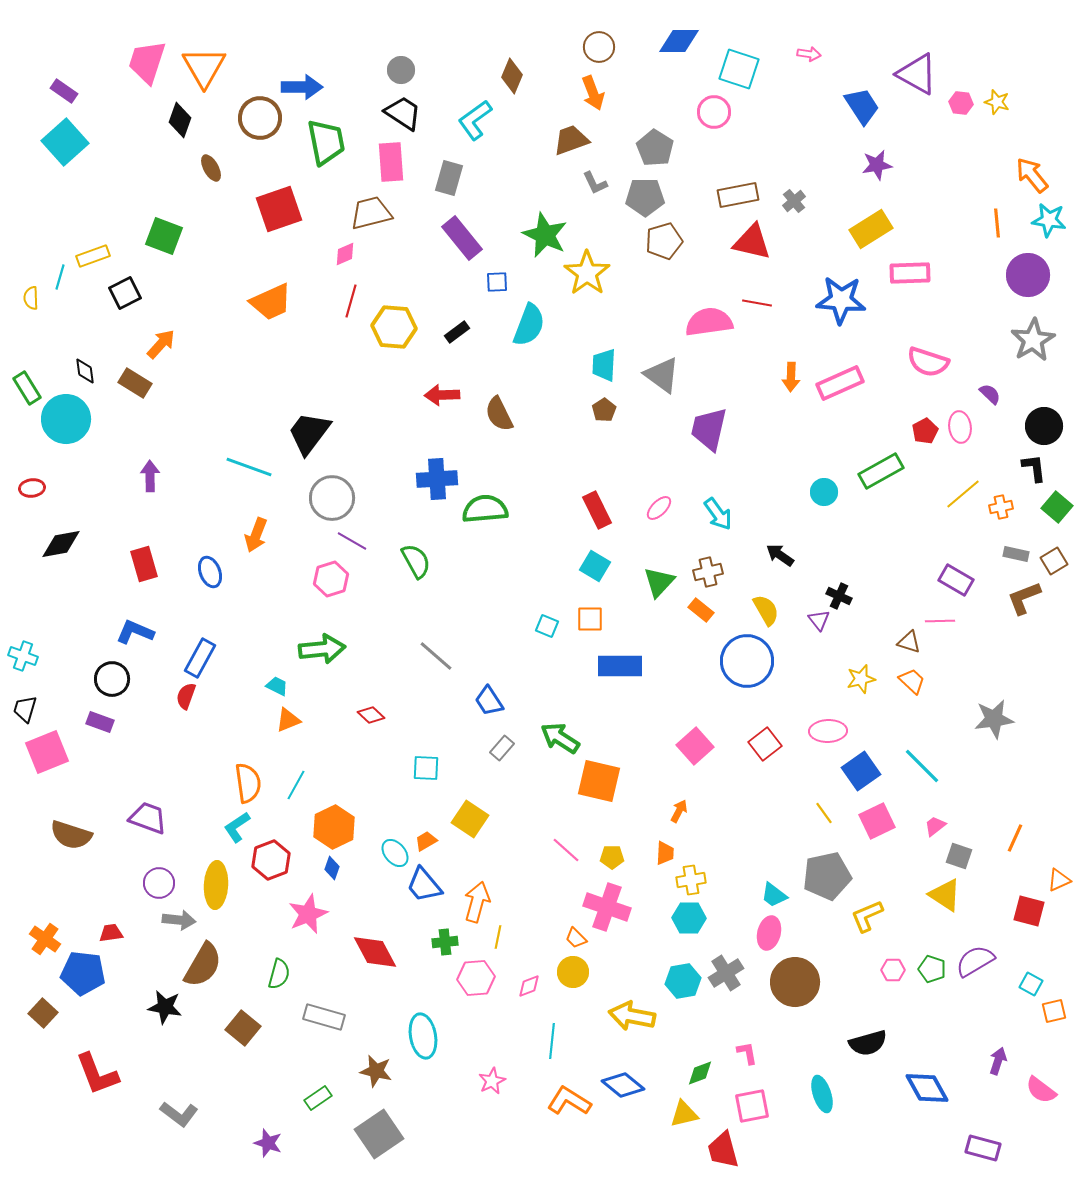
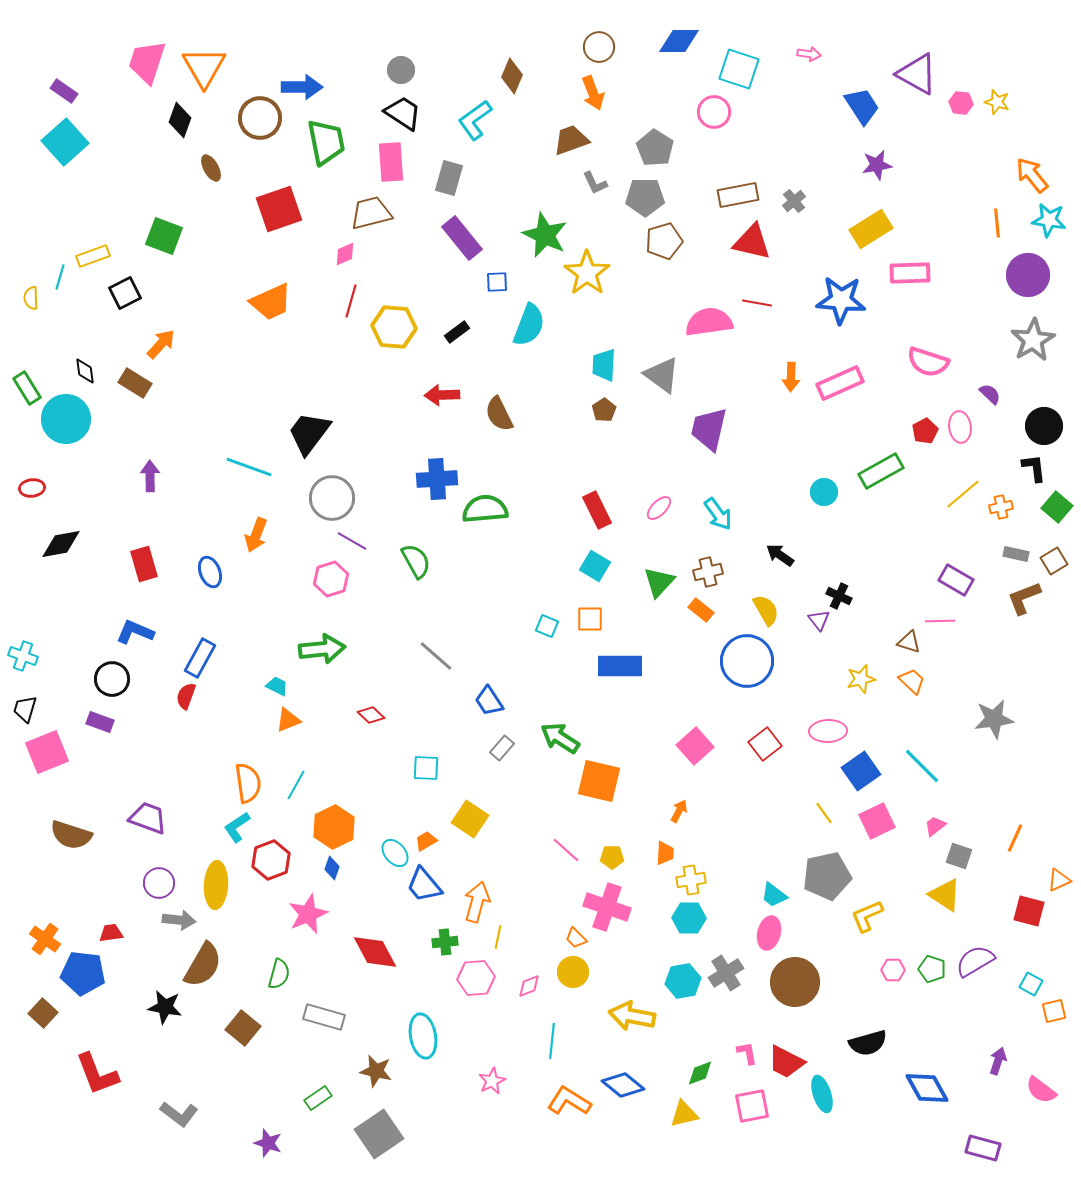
red trapezoid at (723, 1150): moved 63 px right, 88 px up; rotated 48 degrees counterclockwise
